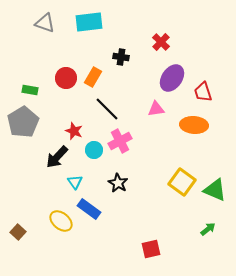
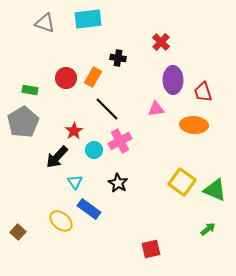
cyan rectangle: moved 1 px left, 3 px up
black cross: moved 3 px left, 1 px down
purple ellipse: moved 1 px right, 2 px down; rotated 36 degrees counterclockwise
red star: rotated 18 degrees clockwise
